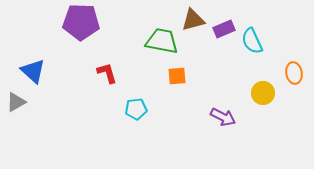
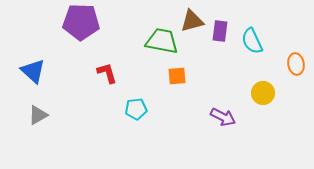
brown triangle: moved 1 px left, 1 px down
purple rectangle: moved 4 px left, 2 px down; rotated 60 degrees counterclockwise
orange ellipse: moved 2 px right, 9 px up
gray triangle: moved 22 px right, 13 px down
